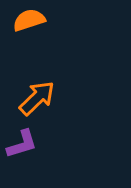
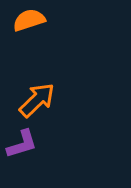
orange arrow: moved 2 px down
